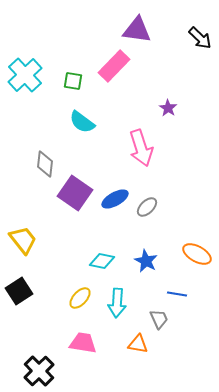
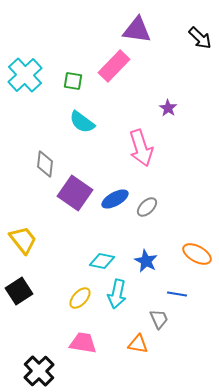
cyan arrow: moved 9 px up; rotated 8 degrees clockwise
